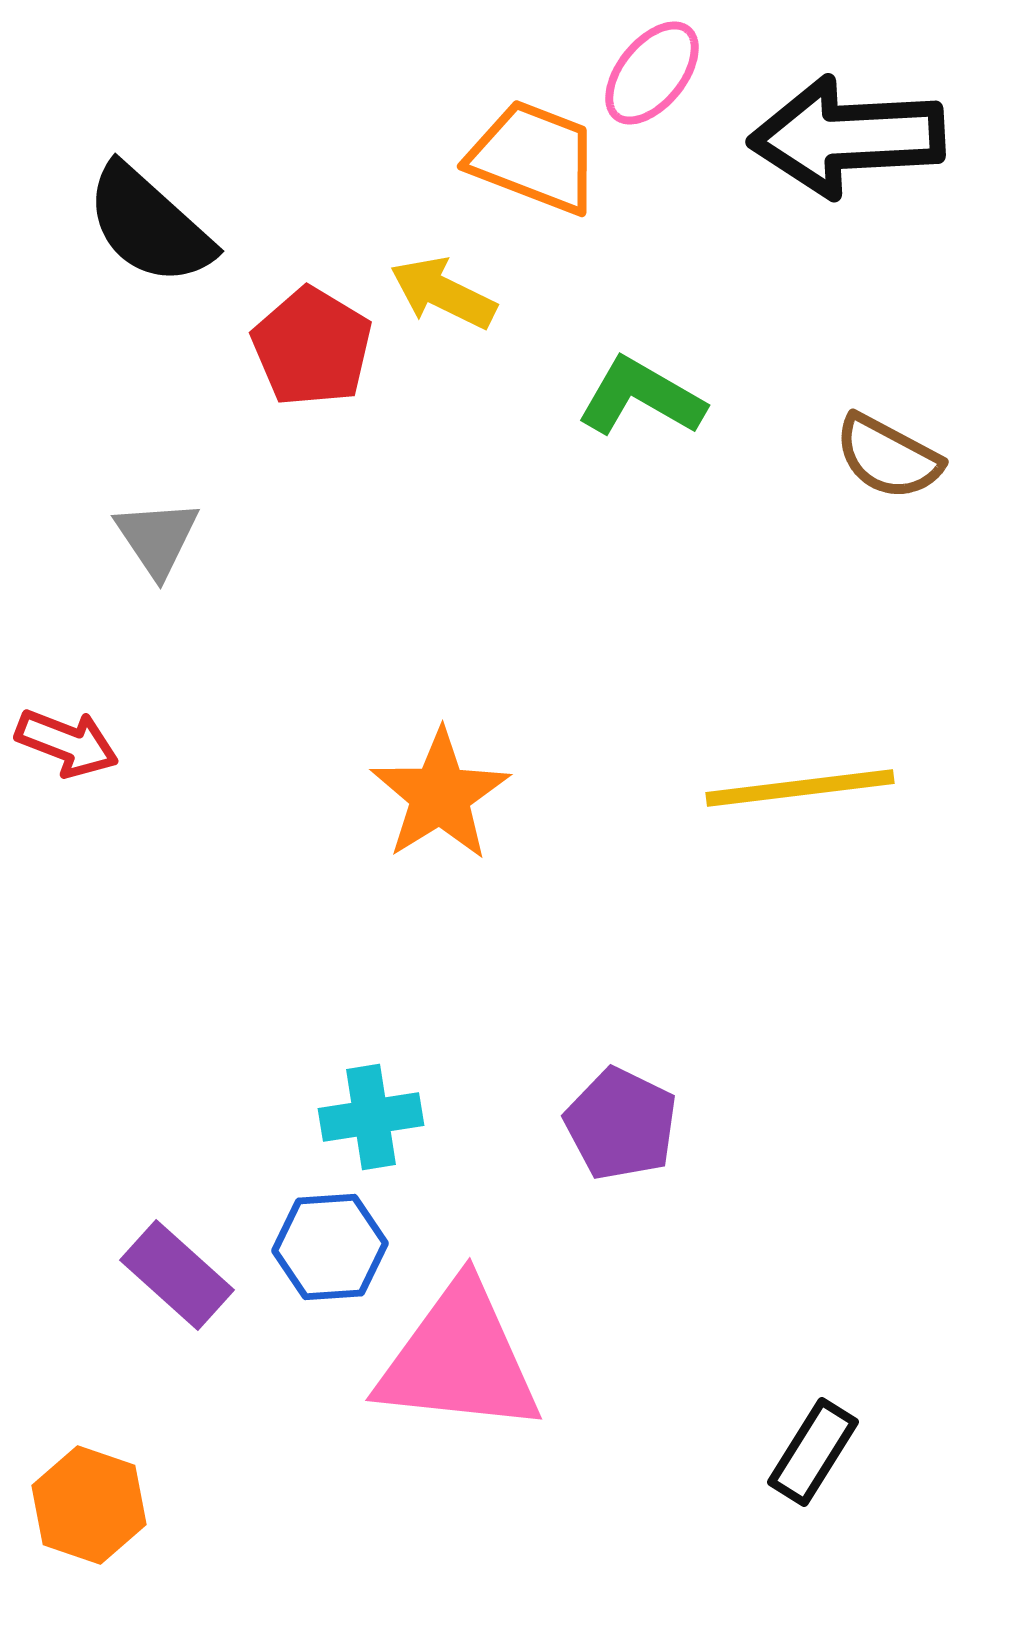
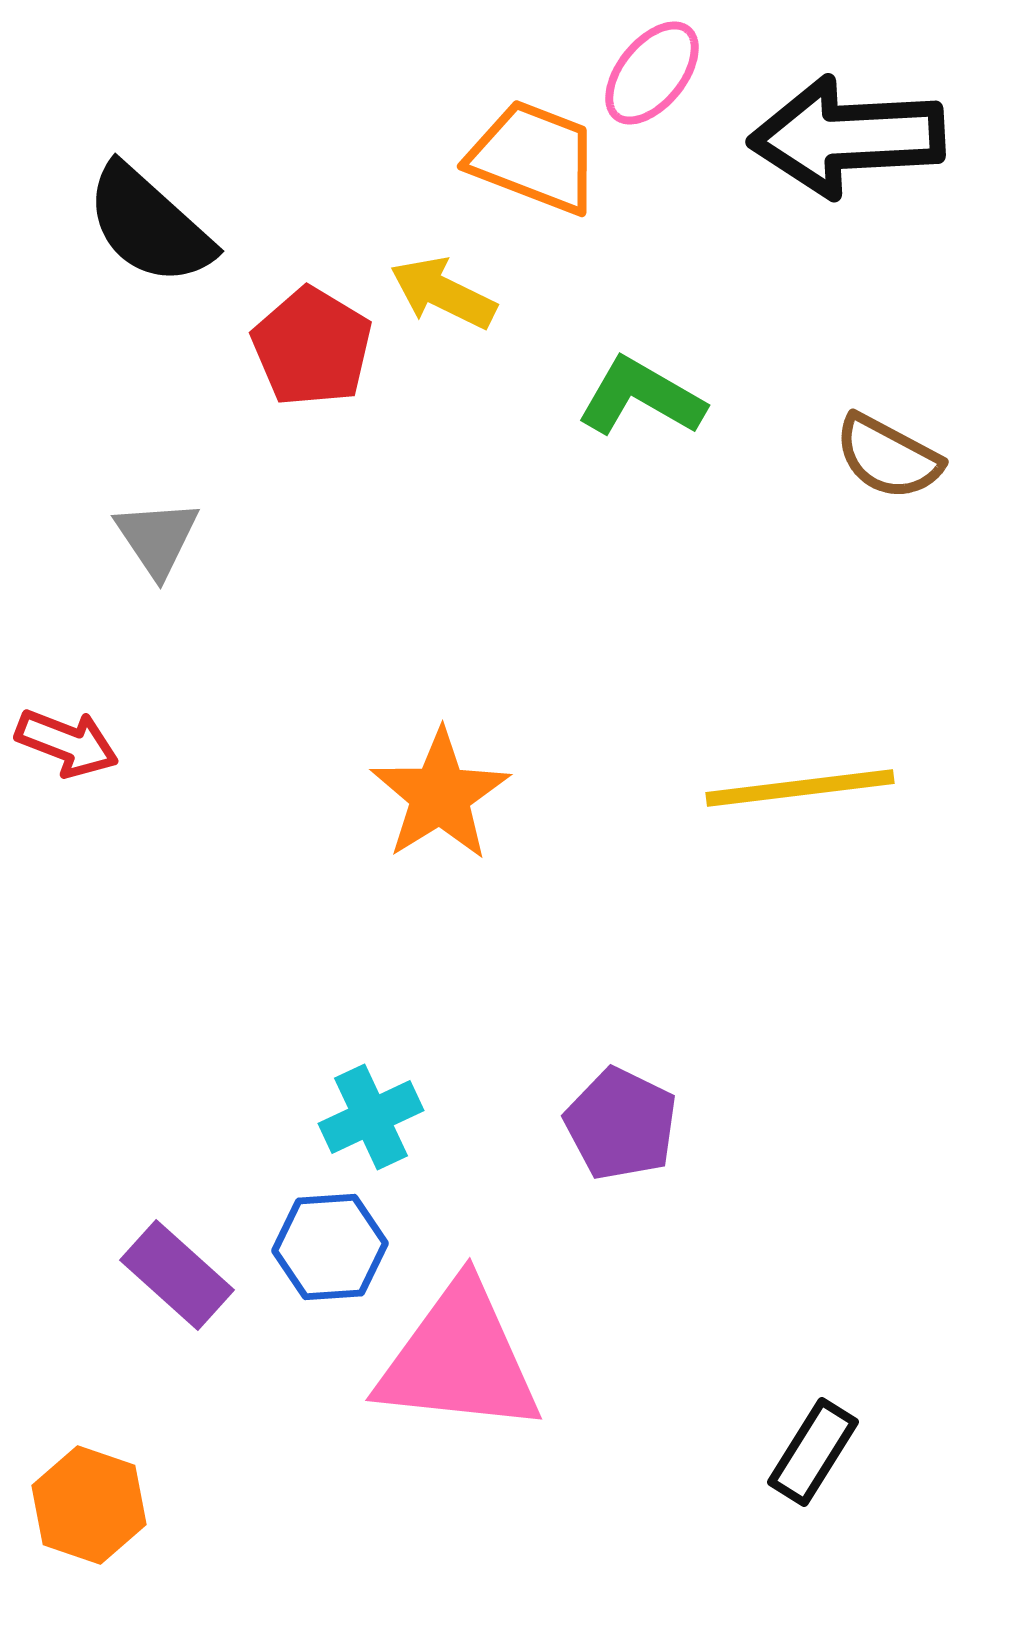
cyan cross: rotated 16 degrees counterclockwise
